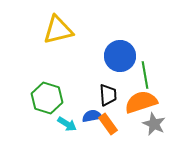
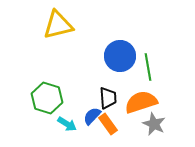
yellow triangle: moved 5 px up
green line: moved 3 px right, 8 px up
black trapezoid: moved 3 px down
blue semicircle: rotated 36 degrees counterclockwise
